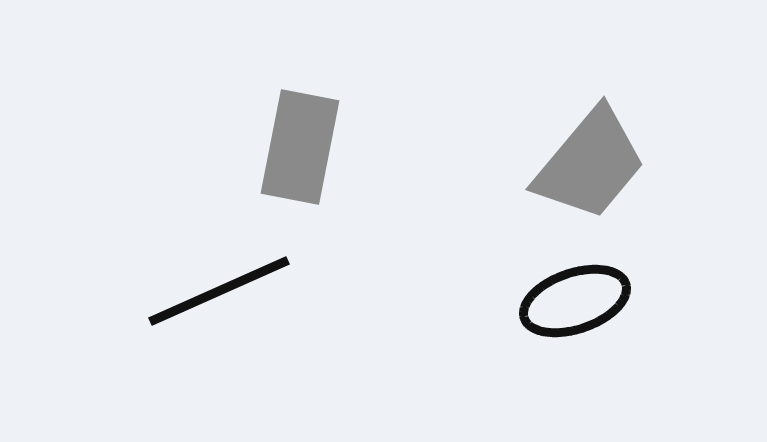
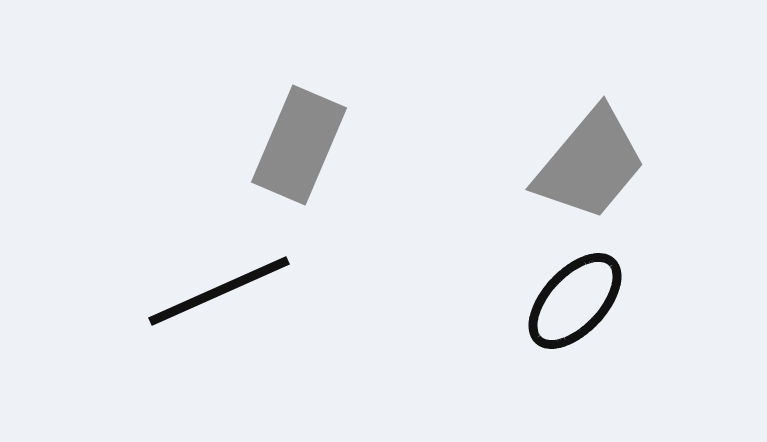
gray rectangle: moved 1 px left, 2 px up; rotated 12 degrees clockwise
black ellipse: rotated 28 degrees counterclockwise
